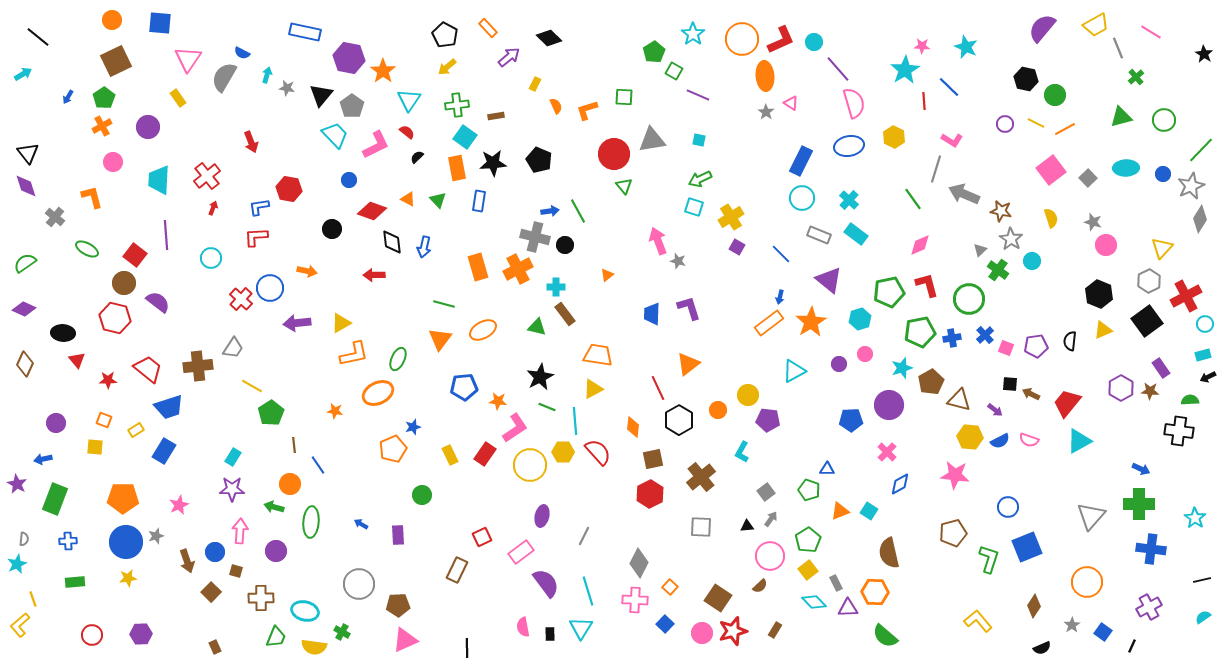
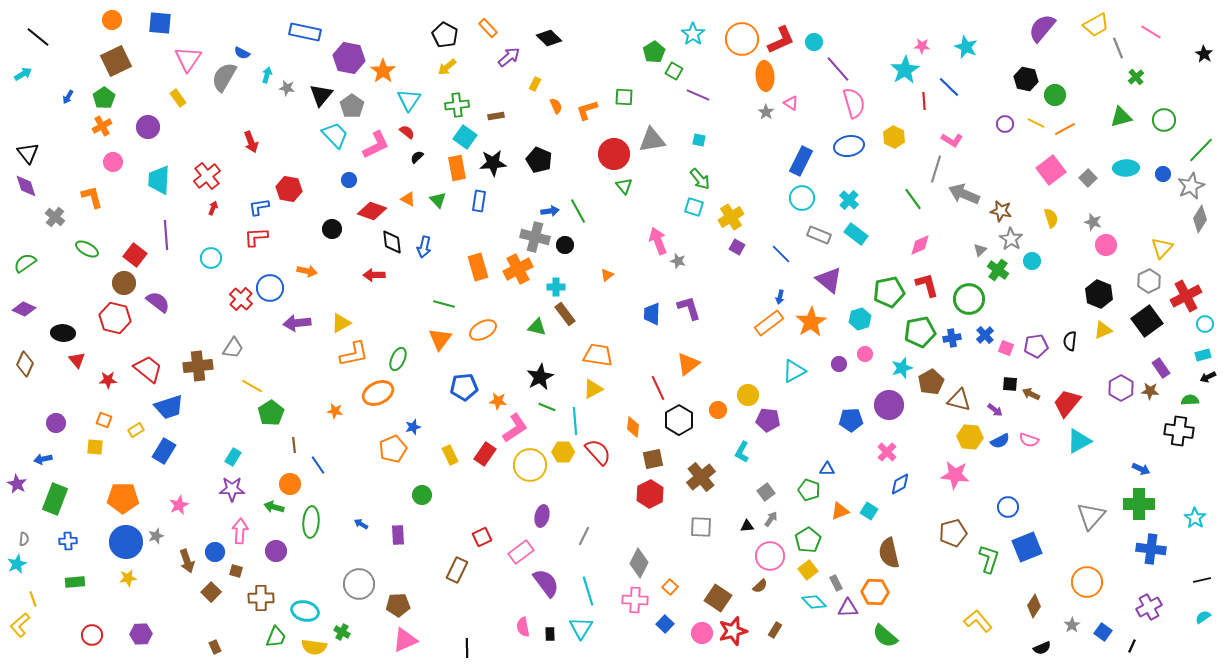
green arrow at (700, 179): rotated 105 degrees counterclockwise
